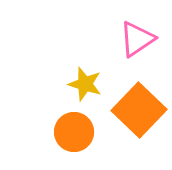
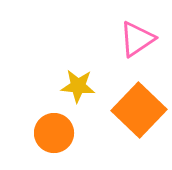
yellow star: moved 7 px left, 2 px down; rotated 12 degrees counterclockwise
orange circle: moved 20 px left, 1 px down
